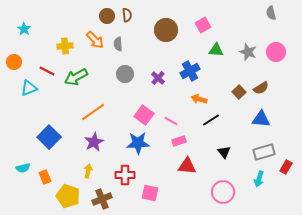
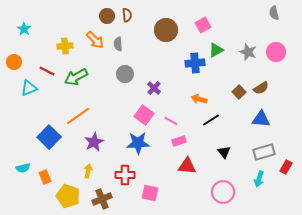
gray semicircle at (271, 13): moved 3 px right
green triangle at (216, 50): rotated 35 degrees counterclockwise
blue cross at (190, 71): moved 5 px right, 8 px up; rotated 24 degrees clockwise
purple cross at (158, 78): moved 4 px left, 10 px down
orange line at (93, 112): moved 15 px left, 4 px down
